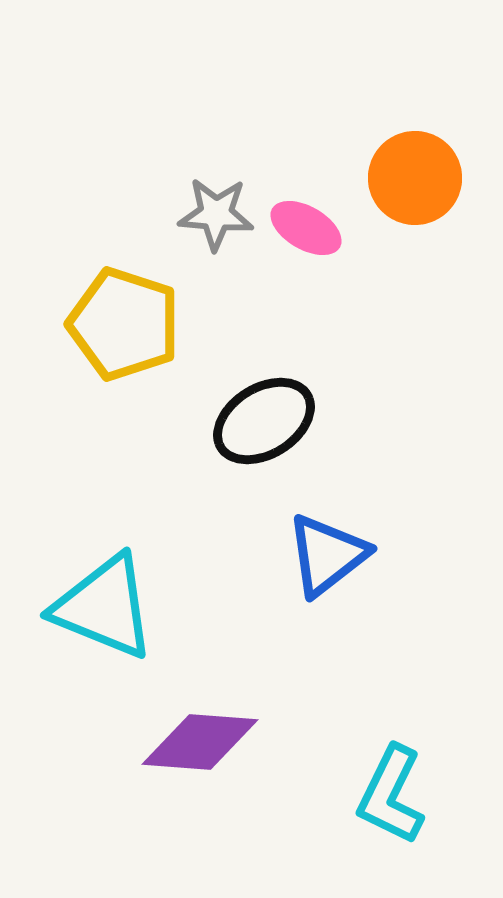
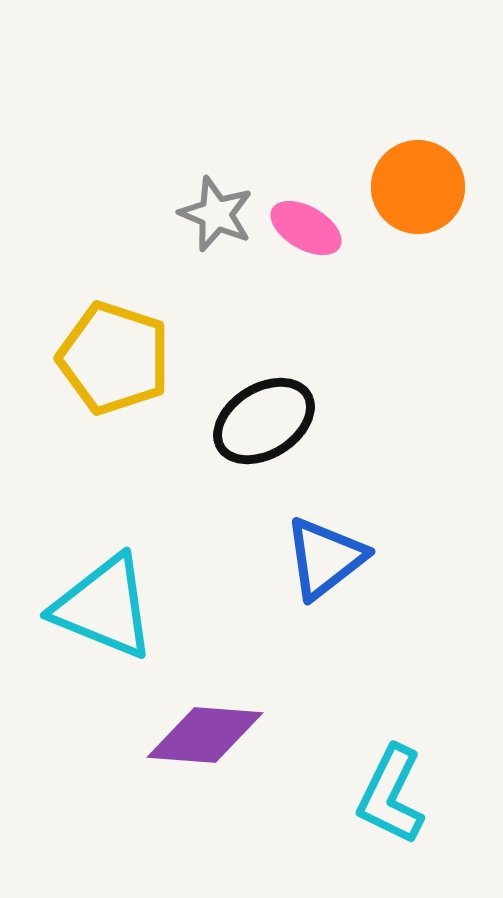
orange circle: moved 3 px right, 9 px down
gray star: rotated 18 degrees clockwise
yellow pentagon: moved 10 px left, 34 px down
blue triangle: moved 2 px left, 3 px down
purple diamond: moved 5 px right, 7 px up
